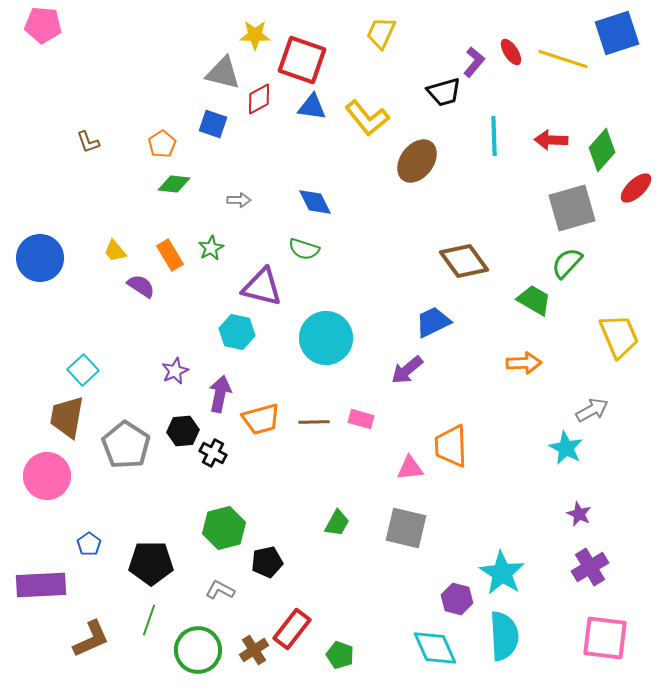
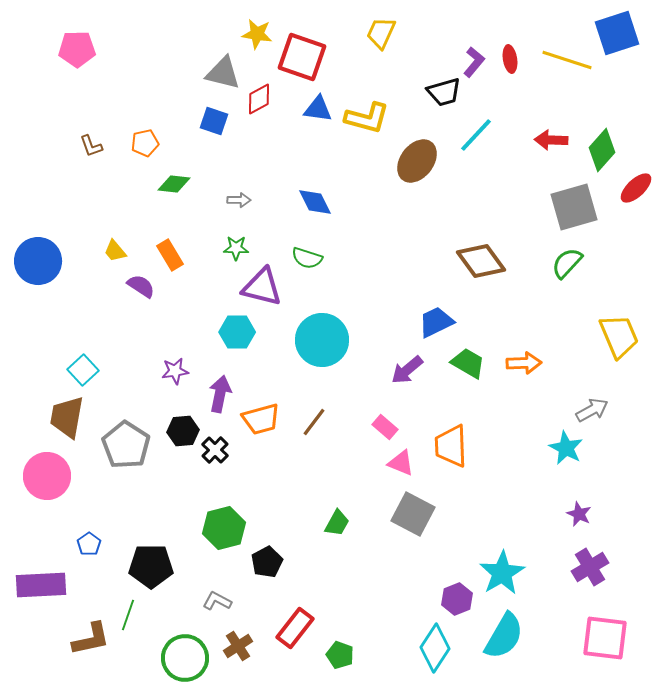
pink pentagon at (43, 25): moved 34 px right, 24 px down; rotated 6 degrees counterclockwise
yellow star at (255, 35): moved 2 px right, 1 px up; rotated 8 degrees clockwise
red ellipse at (511, 52): moved 1 px left, 7 px down; rotated 24 degrees clockwise
yellow line at (563, 59): moved 4 px right, 1 px down
red square at (302, 60): moved 3 px up
blue triangle at (312, 107): moved 6 px right, 2 px down
yellow L-shape at (367, 118): rotated 36 degrees counterclockwise
blue square at (213, 124): moved 1 px right, 3 px up
cyan line at (494, 136): moved 18 px left, 1 px up; rotated 45 degrees clockwise
brown L-shape at (88, 142): moved 3 px right, 4 px down
orange pentagon at (162, 144): moved 17 px left, 1 px up; rotated 20 degrees clockwise
gray square at (572, 208): moved 2 px right, 1 px up
green star at (211, 248): moved 25 px right; rotated 30 degrees clockwise
green semicircle at (304, 249): moved 3 px right, 9 px down
blue circle at (40, 258): moved 2 px left, 3 px down
brown diamond at (464, 261): moved 17 px right
green trapezoid at (534, 300): moved 66 px left, 63 px down
blue trapezoid at (433, 322): moved 3 px right
cyan hexagon at (237, 332): rotated 12 degrees counterclockwise
cyan circle at (326, 338): moved 4 px left, 2 px down
purple star at (175, 371): rotated 16 degrees clockwise
pink rectangle at (361, 419): moved 24 px right, 8 px down; rotated 25 degrees clockwise
brown line at (314, 422): rotated 52 degrees counterclockwise
black cross at (213, 453): moved 2 px right, 3 px up; rotated 16 degrees clockwise
pink triangle at (410, 468): moved 9 px left, 5 px up; rotated 28 degrees clockwise
gray square at (406, 528): moved 7 px right, 14 px up; rotated 15 degrees clockwise
black pentagon at (267, 562): rotated 16 degrees counterclockwise
black pentagon at (151, 563): moved 3 px down
cyan star at (502, 573): rotated 9 degrees clockwise
gray L-shape at (220, 590): moved 3 px left, 11 px down
purple hexagon at (457, 599): rotated 24 degrees clockwise
green line at (149, 620): moved 21 px left, 5 px up
red rectangle at (292, 629): moved 3 px right, 1 px up
cyan semicircle at (504, 636): rotated 33 degrees clockwise
brown L-shape at (91, 639): rotated 12 degrees clockwise
cyan diamond at (435, 648): rotated 57 degrees clockwise
green circle at (198, 650): moved 13 px left, 8 px down
brown cross at (254, 650): moved 16 px left, 4 px up
